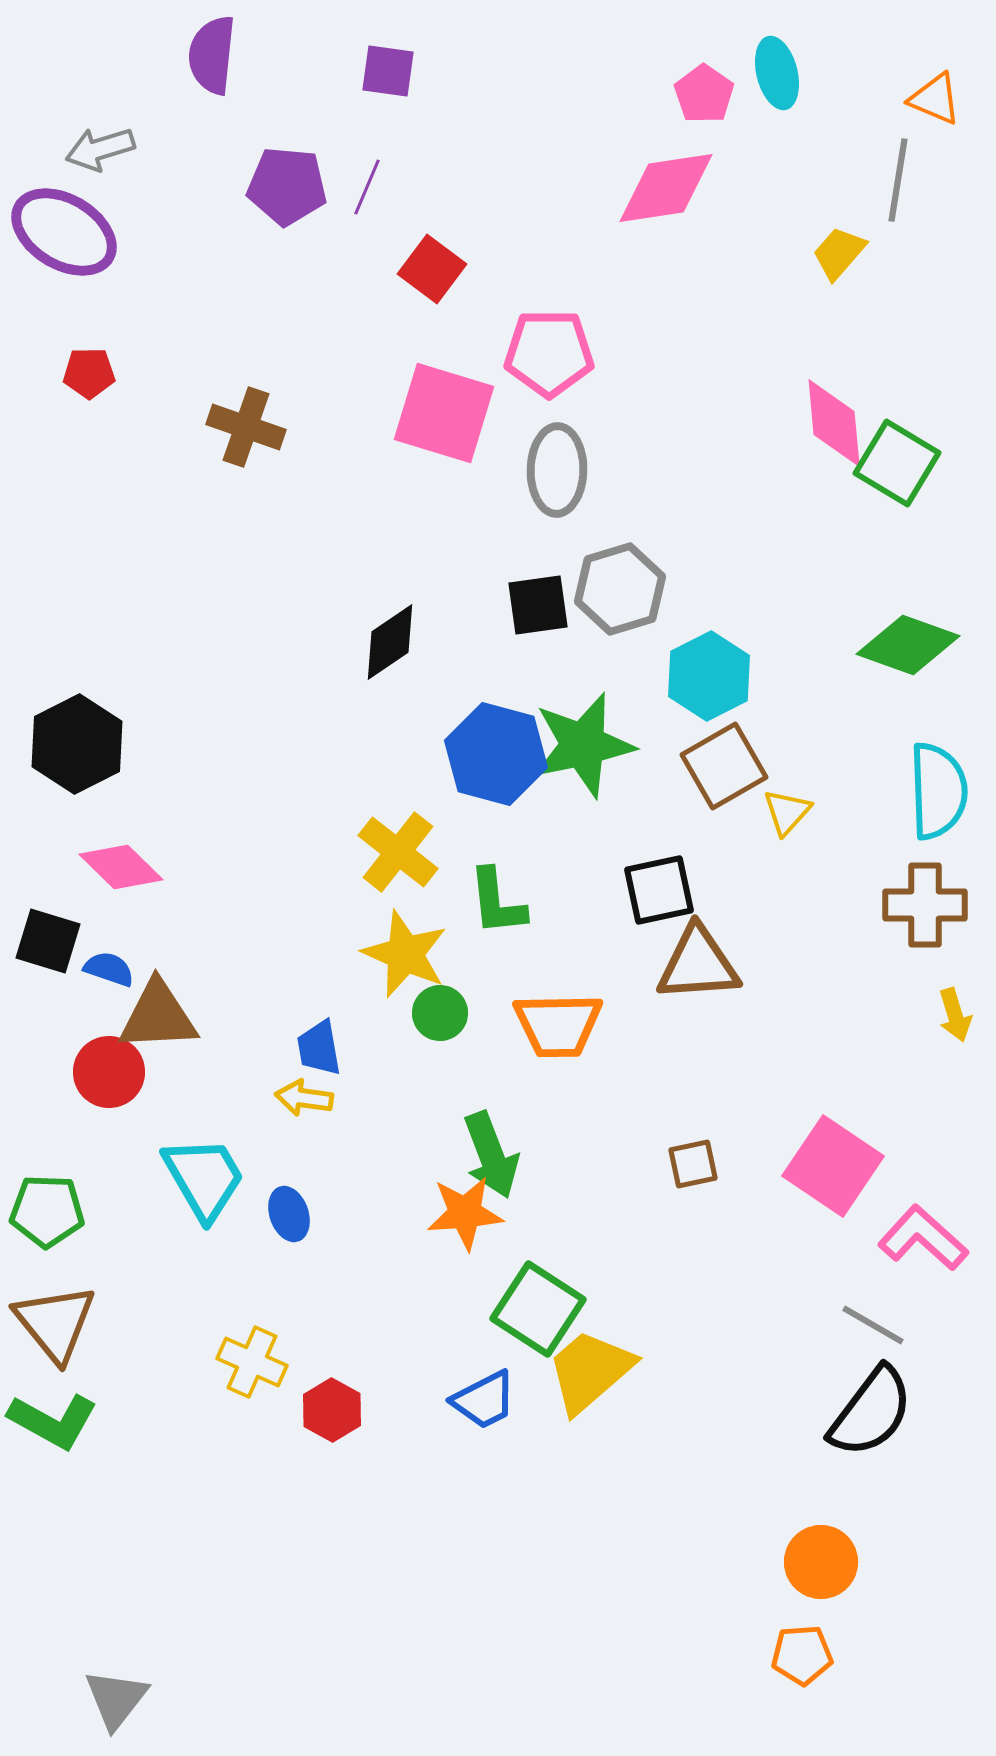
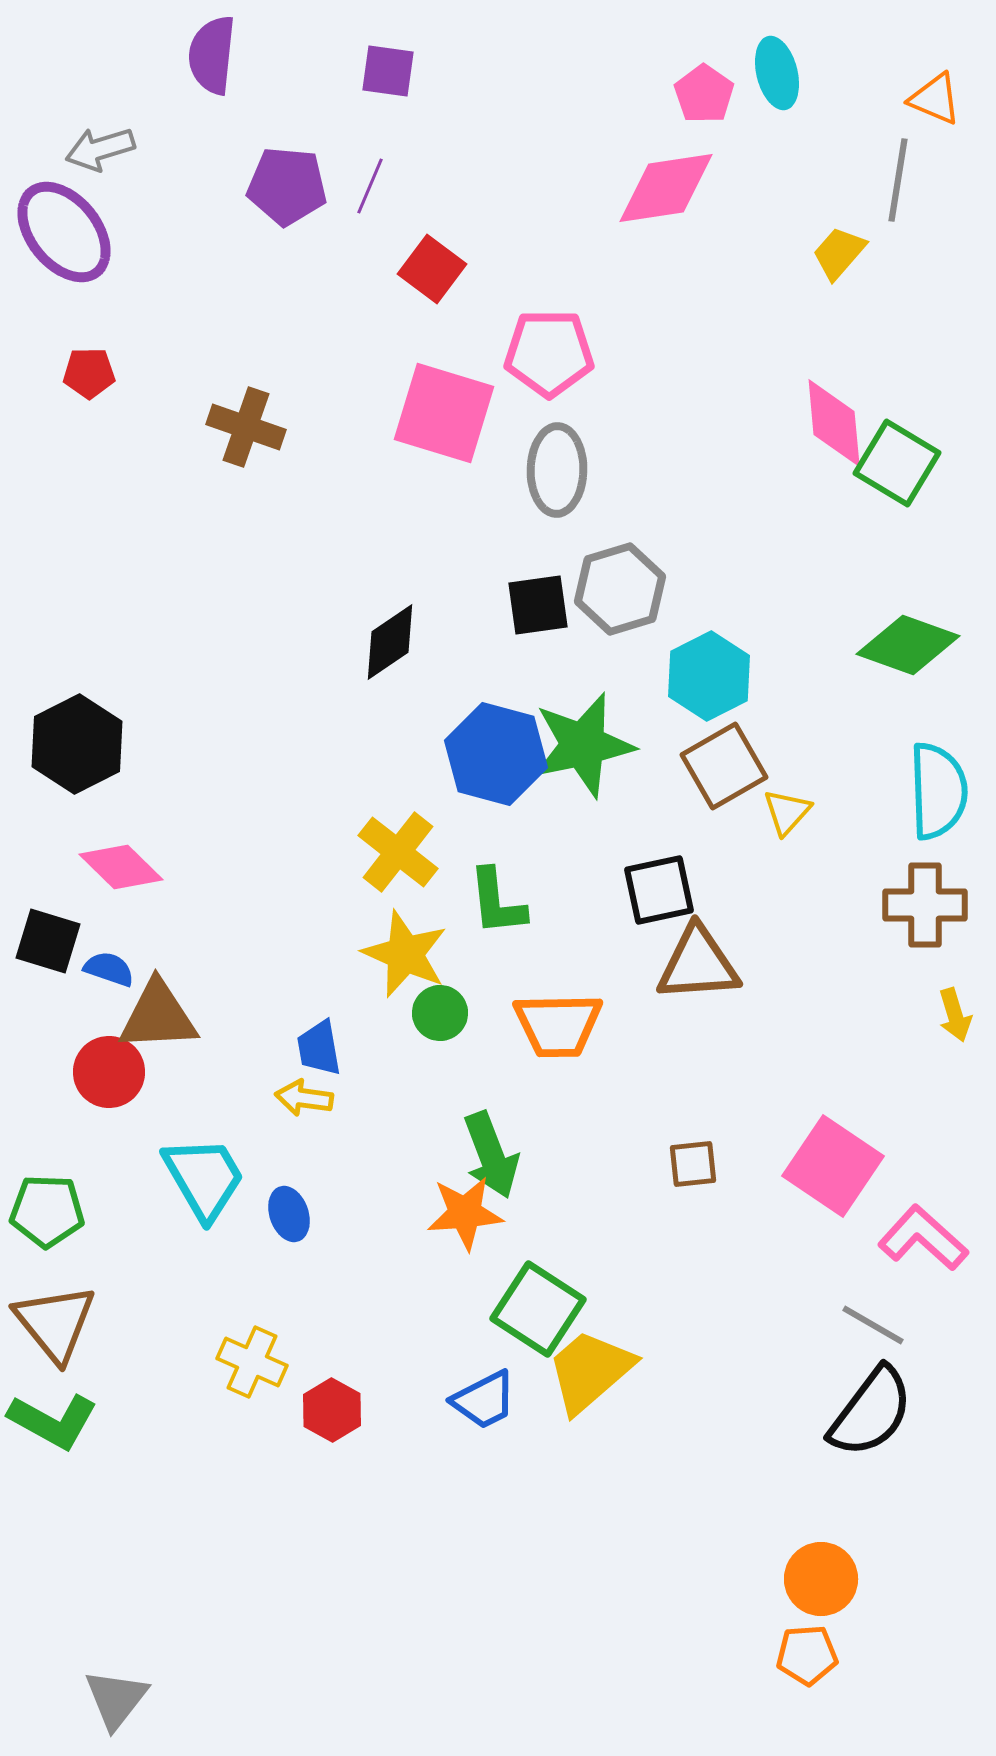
purple line at (367, 187): moved 3 px right, 1 px up
purple ellipse at (64, 232): rotated 20 degrees clockwise
brown square at (693, 1164): rotated 6 degrees clockwise
orange circle at (821, 1562): moved 17 px down
orange pentagon at (802, 1655): moved 5 px right
